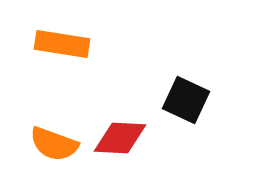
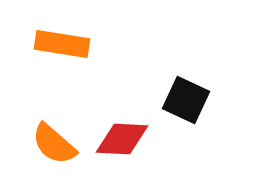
red diamond: moved 2 px right, 1 px down
orange semicircle: rotated 21 degrees clockwise
